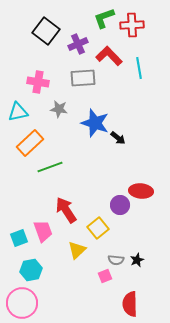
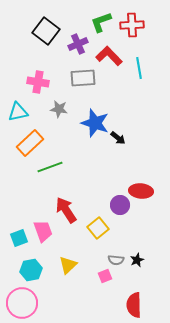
green L-shape: moved 3 px left, 4 px down
yellow triangle: moved 9 px left, 15 px down
red semicircle: moved 4 px right, 1 px down
